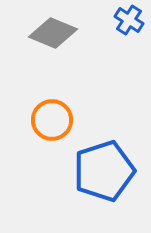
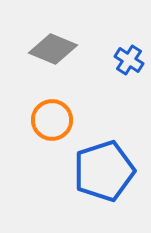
blue cross: moved 40 px down
gray diamond: moved 16 px down
